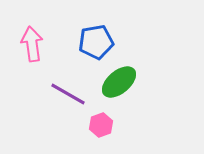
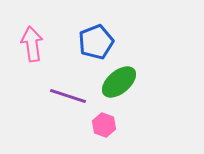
blue pentagon: rotated 12 degrees counterclockwise
purple line: moved 2 px down; rotated 12 degrees counterclockwise
pink hexagon: moved 3 px right; rotated 20 degrees counterclockwise
